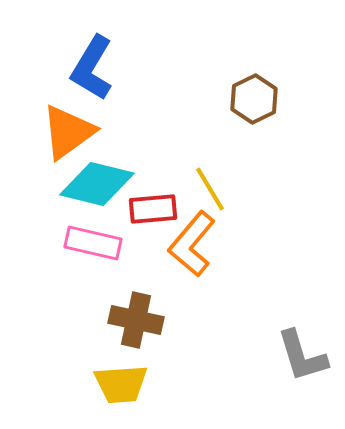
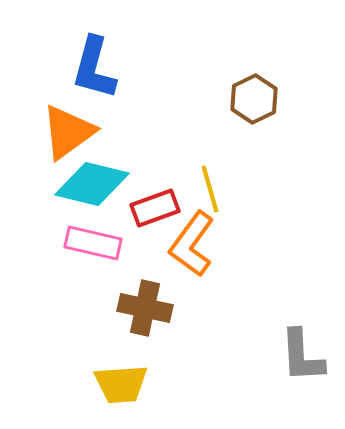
blue L-shape: moved 2 px right; rotated 16 degrees counterclockwise
cyan diamond: moved 5 px left
yellow line: rotated 15 degrees clockwise
red rectangle: moved 2 px right, 1 px up; rotated 15 degrees counterclockwise
orange L-shape: rotated 4 degrees counterclockwise
brown cross: moved 9 px right, 12 px up
gray L-shape: rotated 14 degrees clockwise
